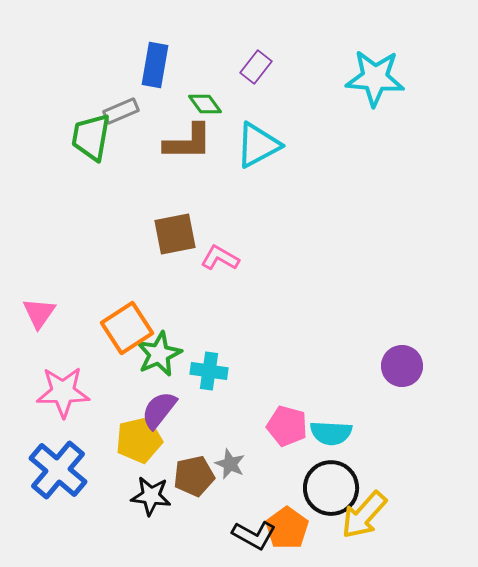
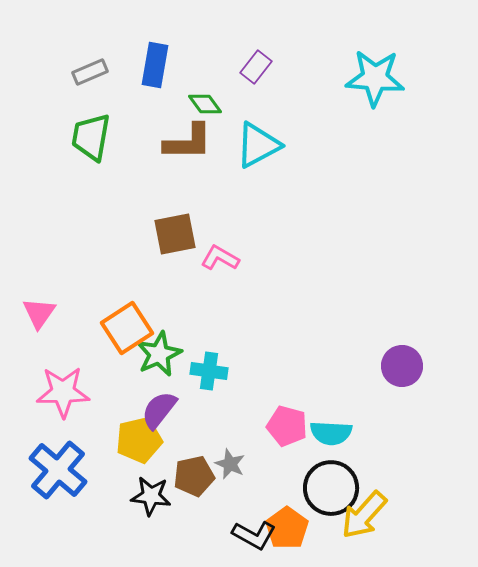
gray rectangle: moved 31 px left, 39 px up
